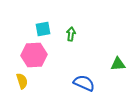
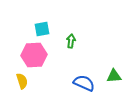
cyan square: moved 1 px left
green arrow: moved 7 px down
green triangle: moved 4 px left, 12 px down
